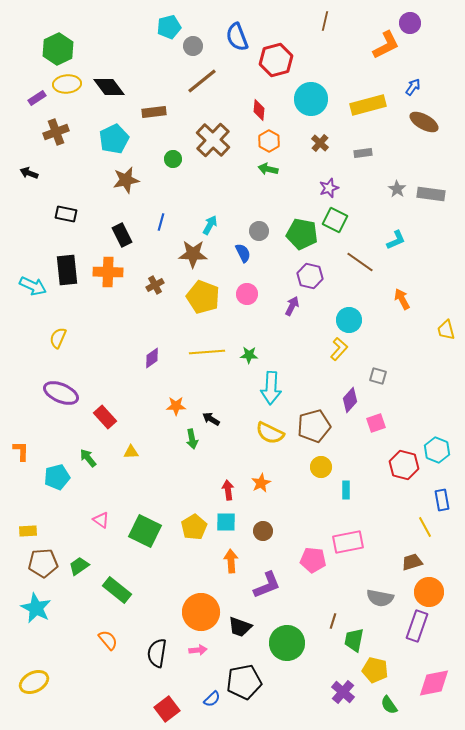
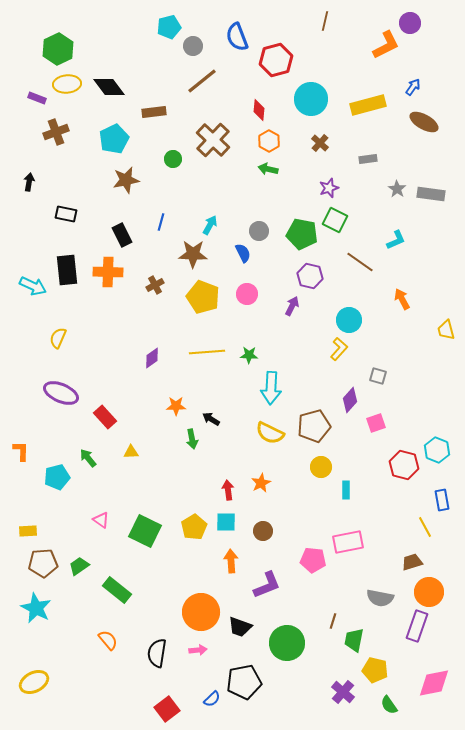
purple rectangle at (37, 98): rotated 54 degrees clockwise
gray rectangle at (363, 153): moved 5 px right, 6 px down
black arrow at (29, 173): moved 9 px down; rotated 78 degrees clockwise
